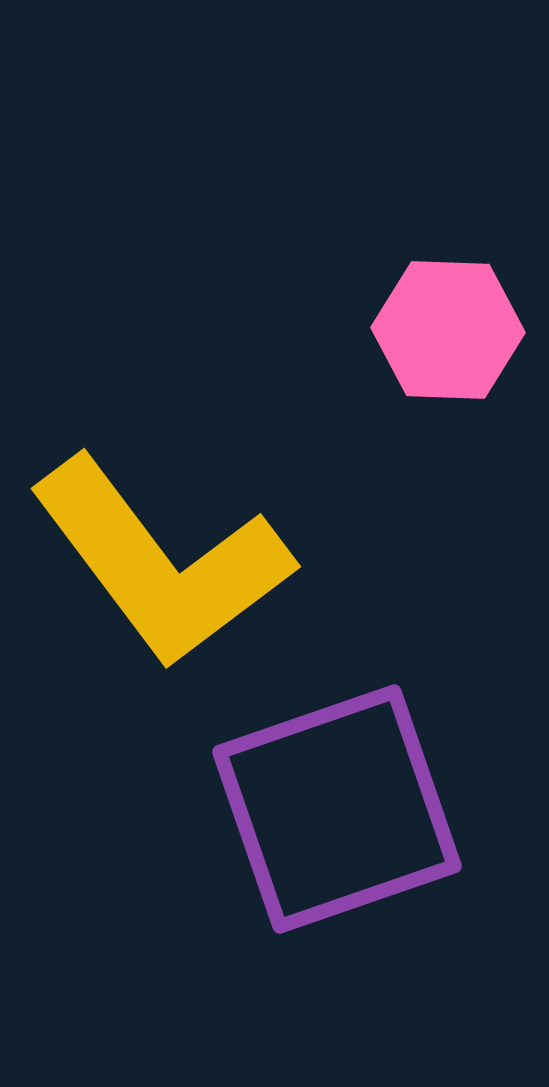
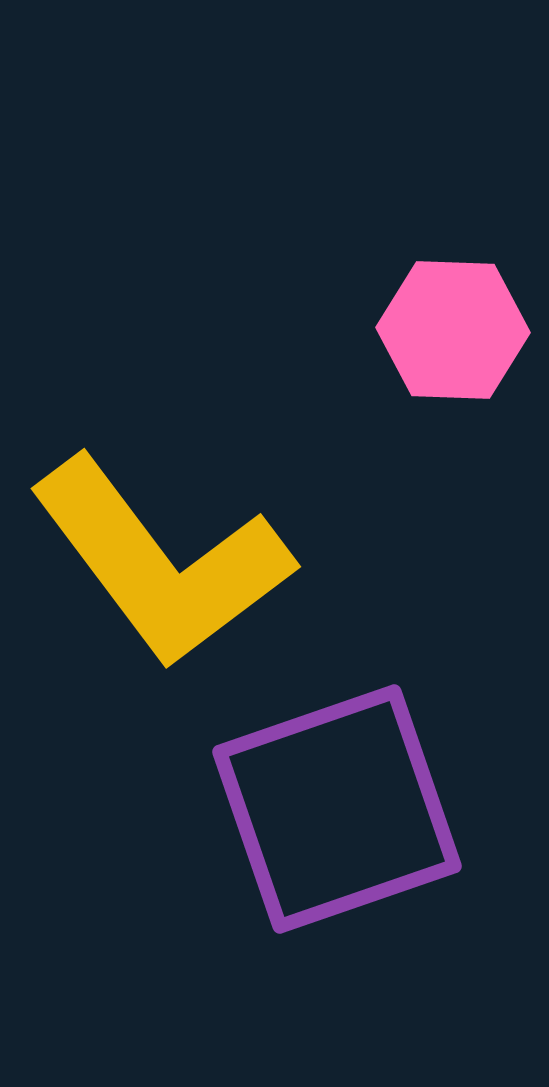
pink hexagon: moved 5 px right
